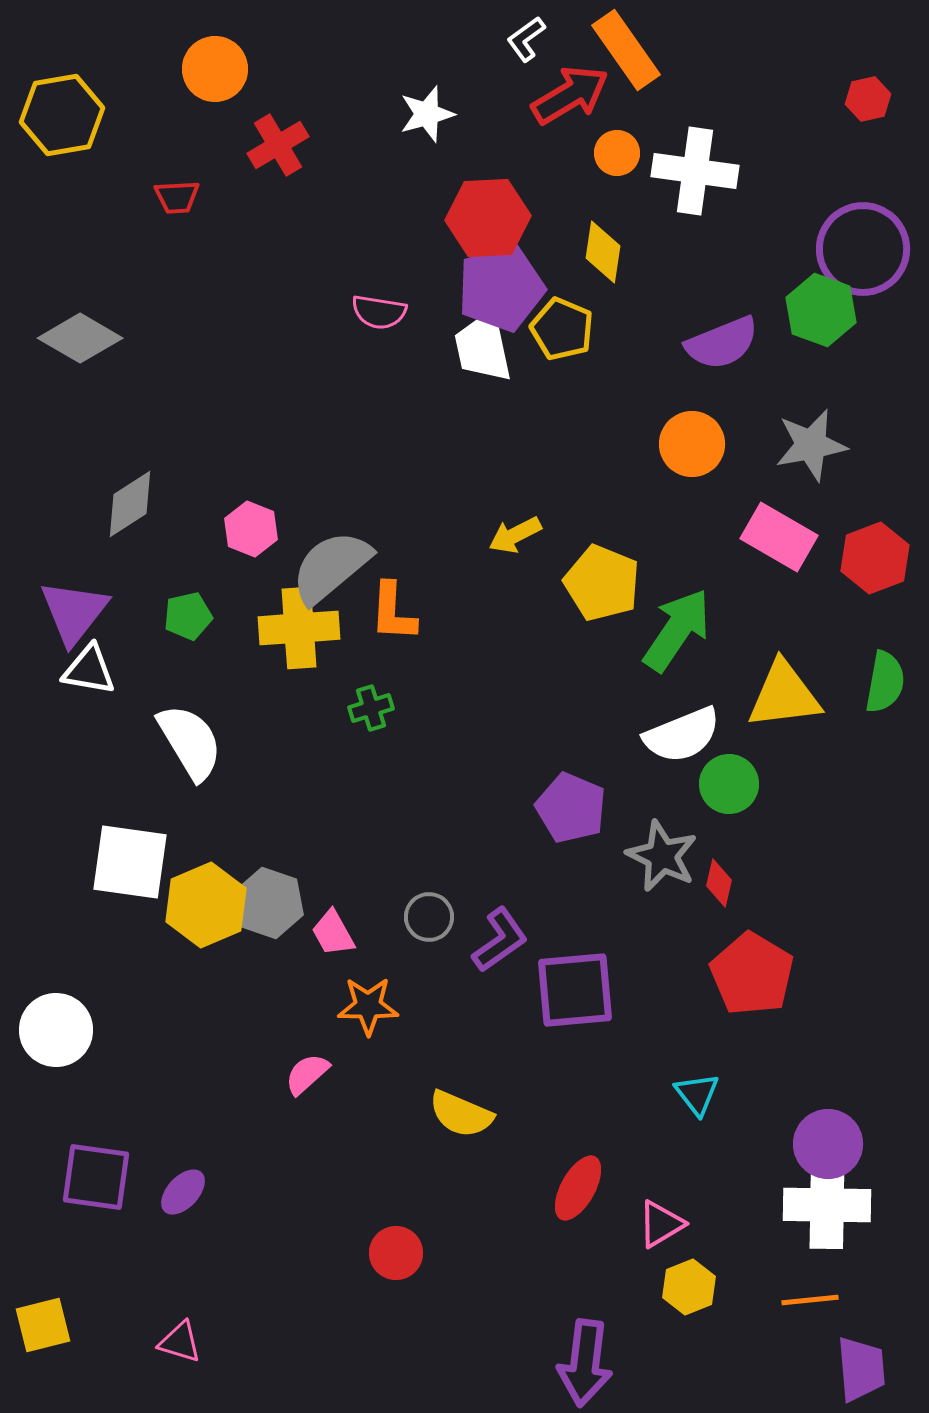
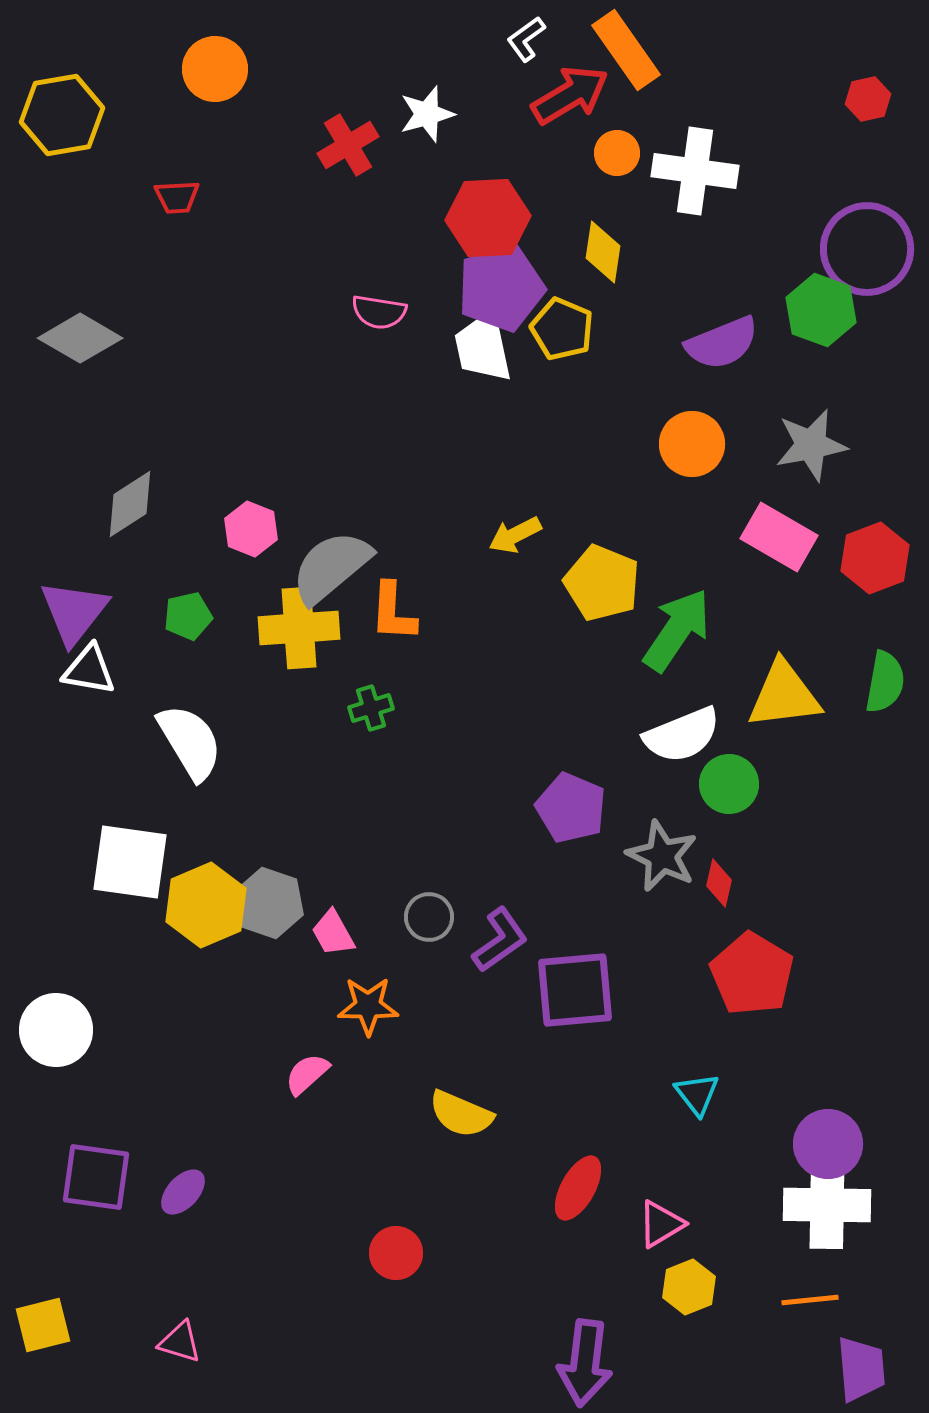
red cross at (278, 145): moved 70 px right
purple circle at (863, 249): moved 4 px right
